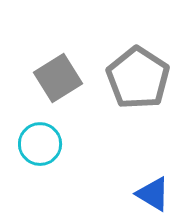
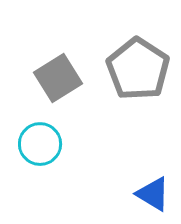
gray pentagon: moved 9 px up
